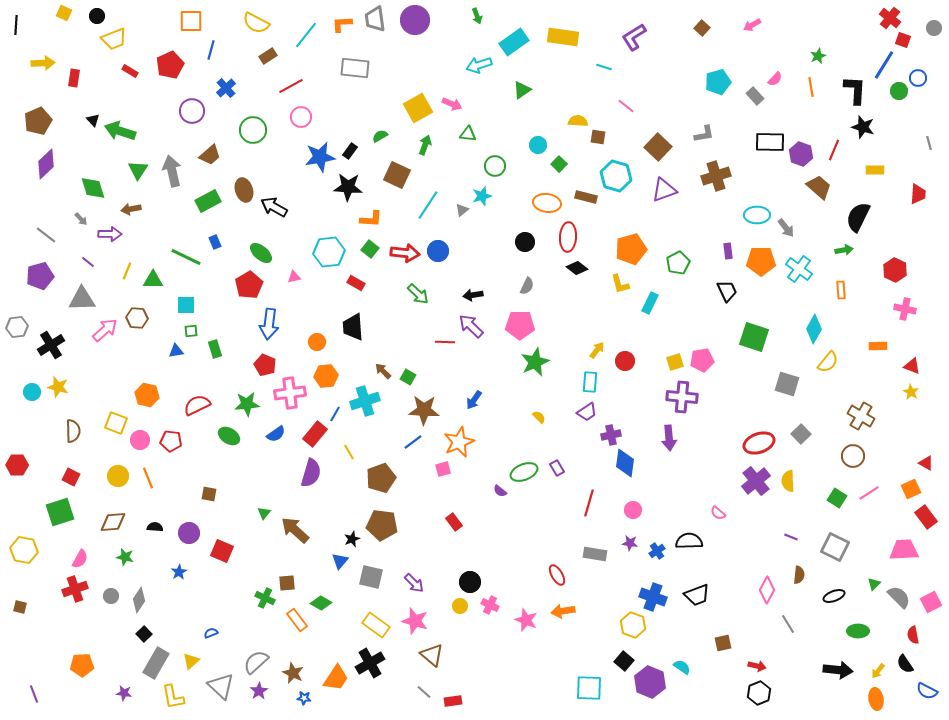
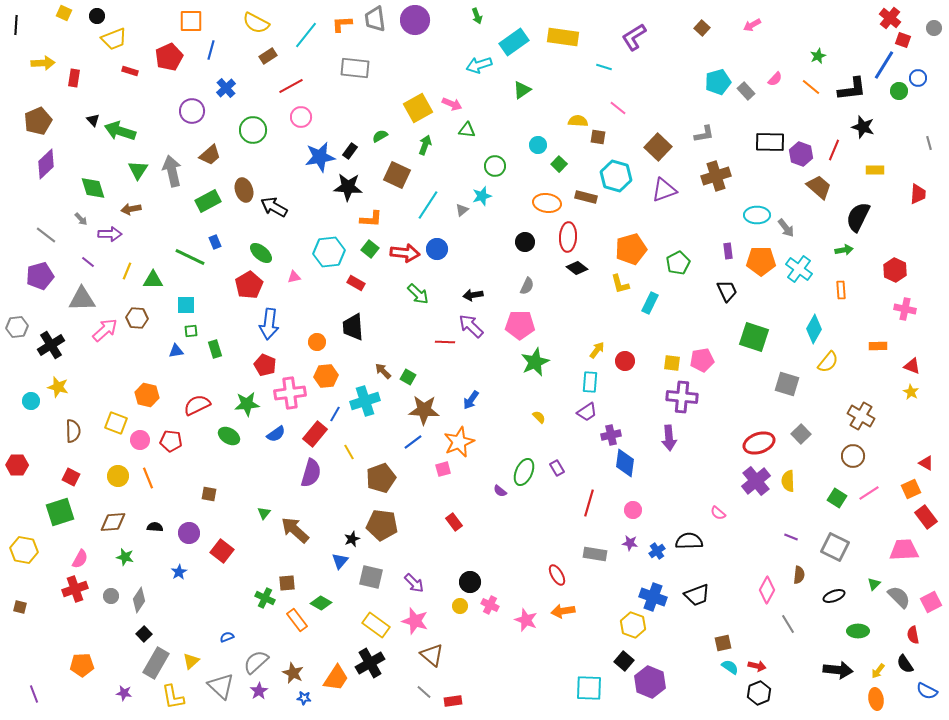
red pentagon at (170, 65): moved 1 px left, 8 px up
red rectangle at (130, 71): rotated 14 degrees counterclockwise
orange line at (811, 87): rotated 42 degrees counterclockwise
black L-shape at (855, 90): moved 3 px left, 1 px up; rotated 80 degrees clockwise
gray rectangle at (755, 96): moved 9 px left, 5 px up
pink line at (626, 106): moved 8 px left, 2 px down
green triangle at (468, 134): moved 1 px left, 4 px up
blue circle at (438, 251): moved 1 px left, 2 px up
green line at (186, 257): moved 4 px right
yellow square at (675, 362): moved 3 px left, 1 px down; rotated 24 degrees clockwise
cyan circle at (32, 392): moved 1 px left, 9 px down
blue arrow at (474, 400): moved 3 px left
green ellipse at (524, 472): rotated 44 degrees counterclockwise
red square at (222, 551): rotated 15 degrees clockwise
blue semicircle at (211, 633): moved 16 px right, 4 px down
cyan semicircle at (682, 667): moved 48 px right
